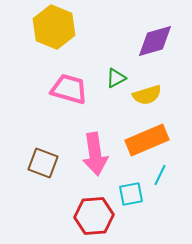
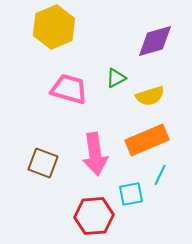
yellow hexagon: rotated 15 degrees clockwise
yellow semicircle: moved 3 px right, 1 px down
